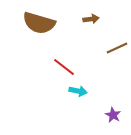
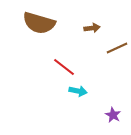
brown arrow: moved 1 px right, 9 px down
